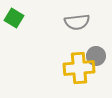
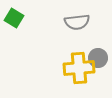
gray circle: moved 2 px right, 2 px down
